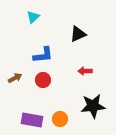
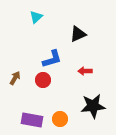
cyan triangle: moved 3 px right
blue L-shape: moved 9 px right, 4 px down; rotated 10 degrees counterclockwise
brown arrow: rotated 32 degrees counterclockwise
